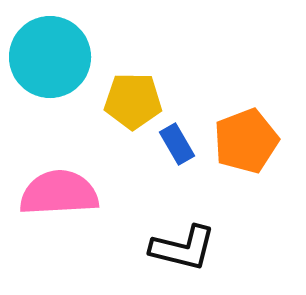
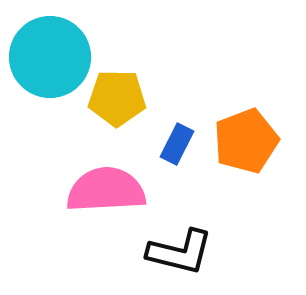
yellow pentagon: moved 16 px left, 3 px up
blue rectangle: rotated 57 degrees clockwise
pink semicircle: moved 47 px right, 3 px up
black L-shape: moved 3 px left, 4 px down
